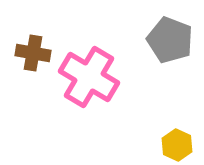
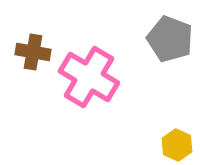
gray pentagon: moved 1 px up
brown cross: moved 1 px up
